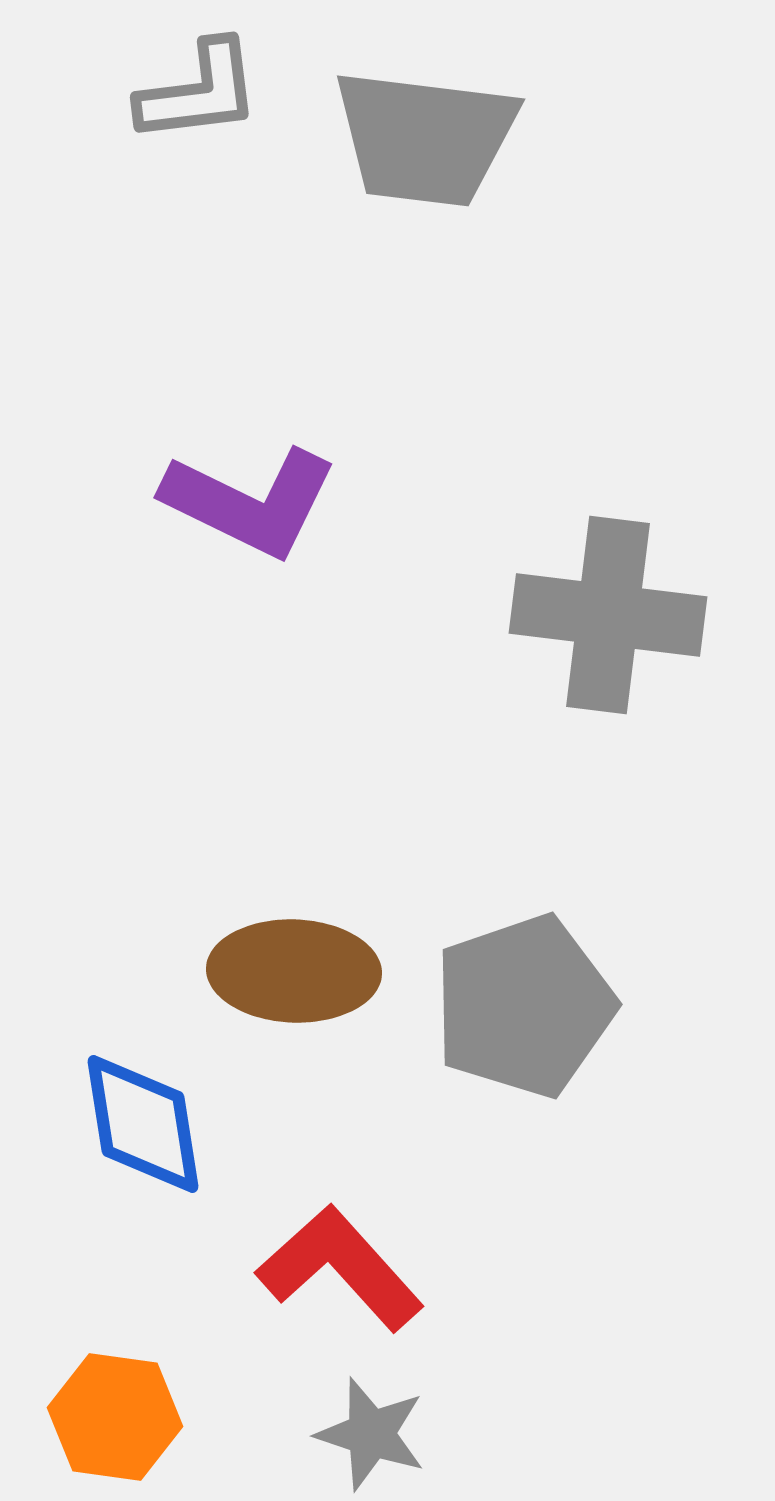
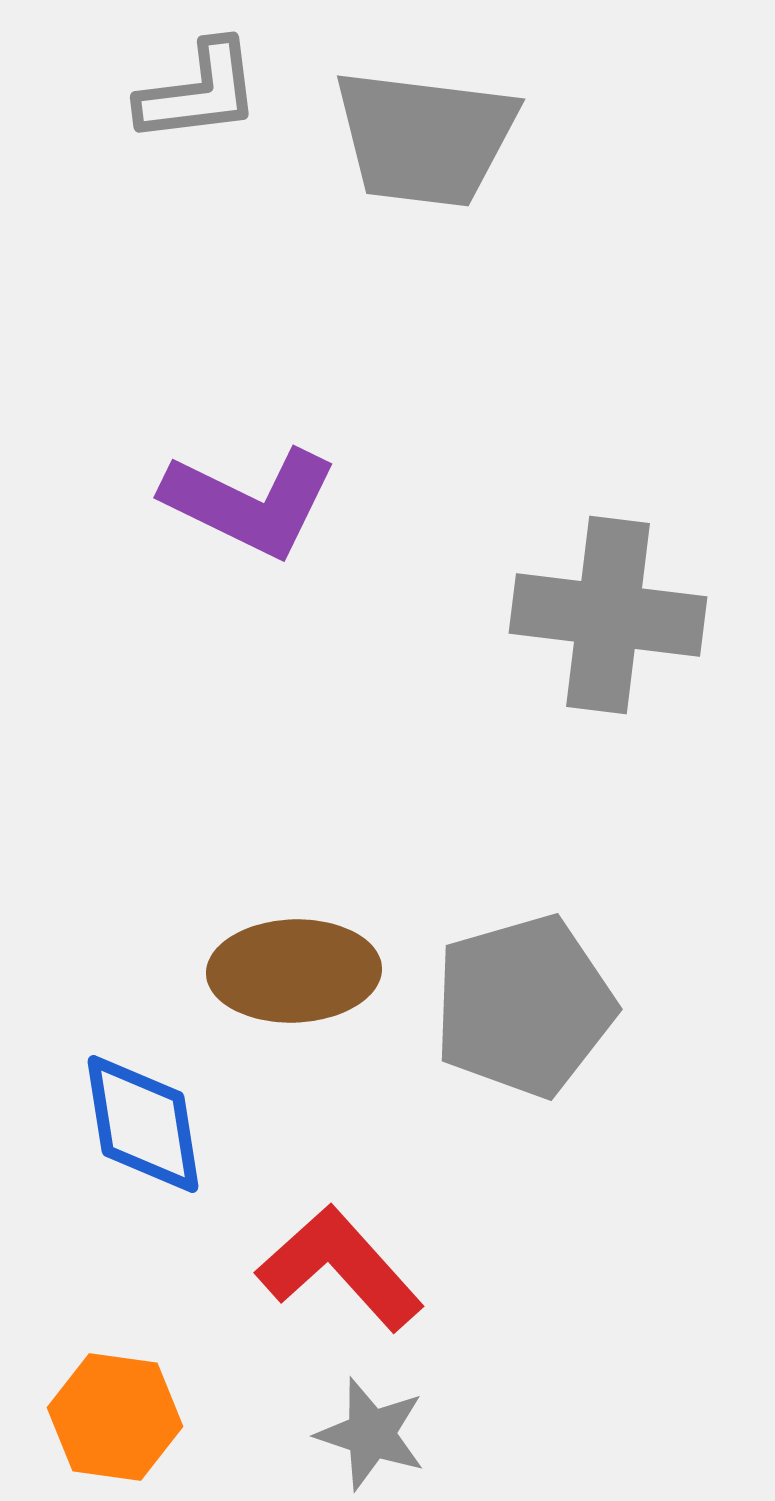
brown ellipse: rotated 4 degrees counterclockwise
gray pentagon: rotated 3 degrees clockwise
